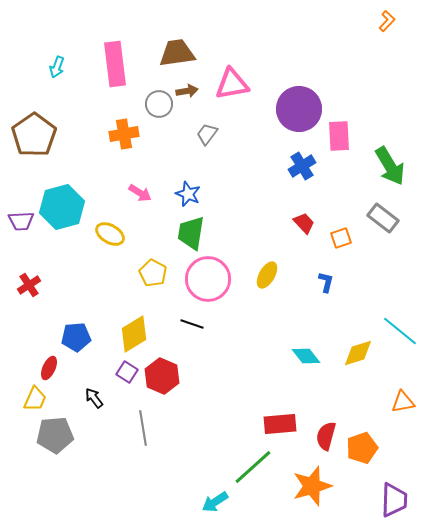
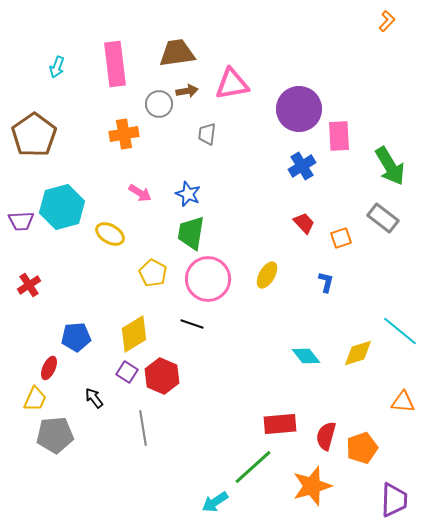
gray trapezoid at (207, 134): rotated 30 degrees counterclockwise
orange triangle at (403, 402): rotated 15 degrees clockwise
